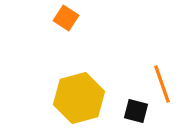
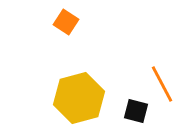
orange square: moved 4 px down
orange line: rotated 9 degrees counterclockwise
